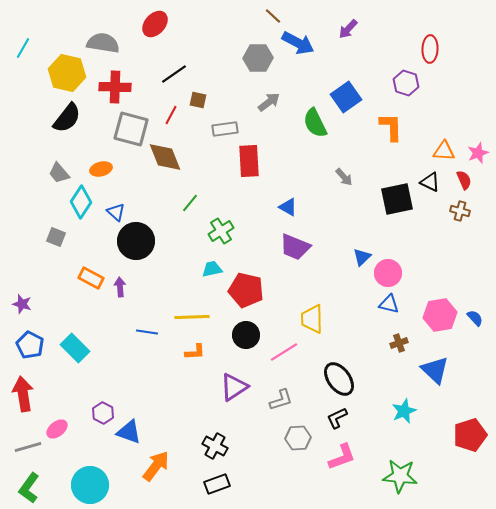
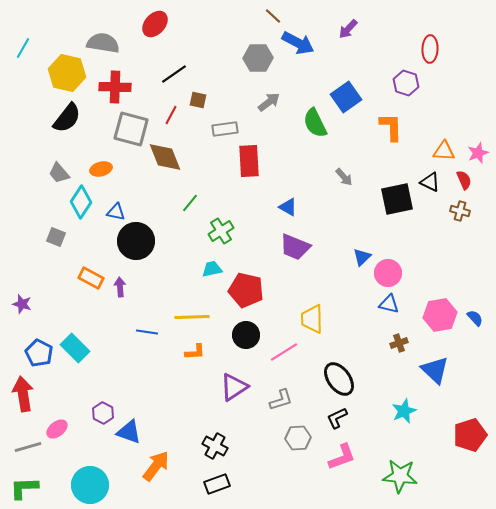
blue triangle at (116, 212): rotated 30 degrees counterclockwise
blue pentagon at (30, 345): moved 9 px right, 8 px down
green L-shape at (29, 488): moved 5 px left; rotated 52 degrees clockwise
